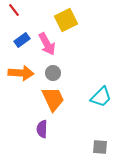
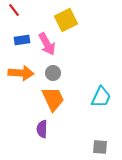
blue rectangle: rotated 28 degrees clockwise
cyan trapezoid: rotated 20 degrees counterclockwise
